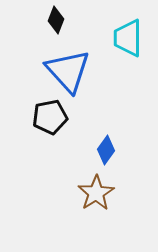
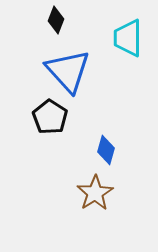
black pentagon: rotated 28 degrees counterclockwise
blue diamond: rotated 20 degrees counterclockwise
brown star: moved 1 px left
